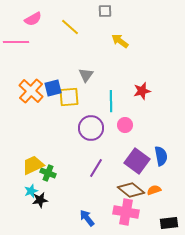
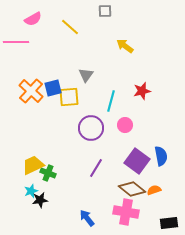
yellow arrow: moved 5 px right, 5 px down
cyan line: rotated 15 degrees clockwise
brown diamond: moved 1 px right, 1 px up
